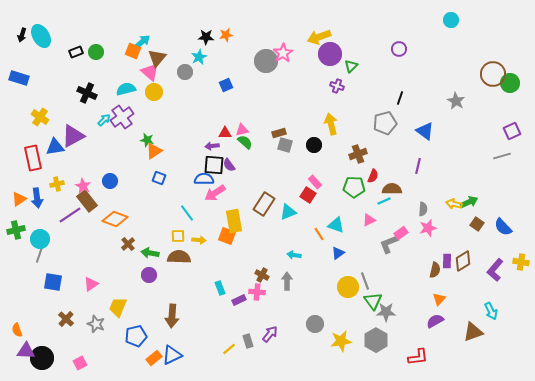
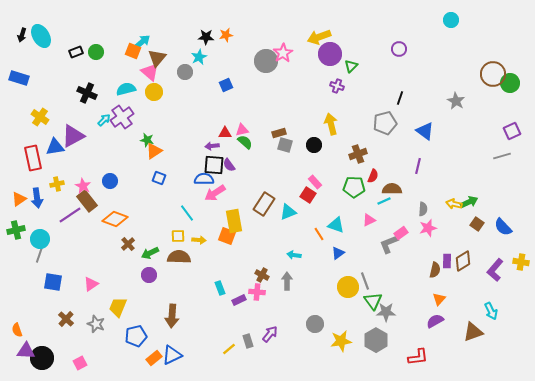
green arrow at (150, 253): rotated 36 degrees counterclockwise
